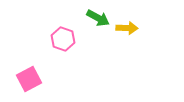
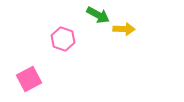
green arrow: moved 3 px up
yellow arrow: moved 3 px left, 1 px down
